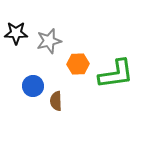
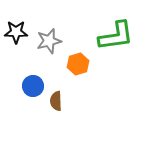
black star: moved 1 px up
orange hexagon: rotated 15 degrees counterclockwise
green L-shape: moved 38 px up
